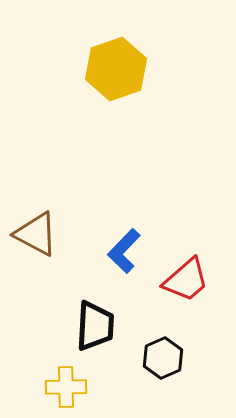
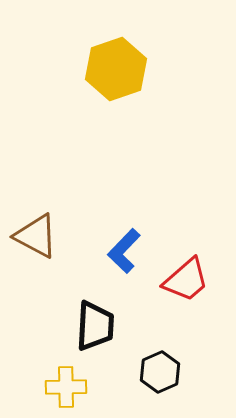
brown triangle: moved 2 px down
black hexagon: moved 3 px left, 14 px down
